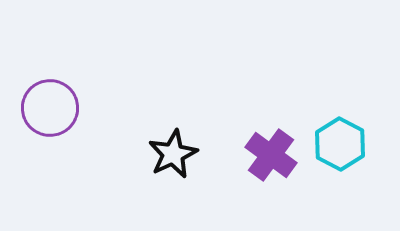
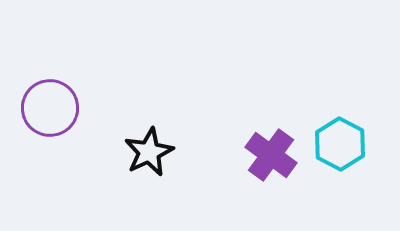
black star: moved 24 px left, 2 px up
